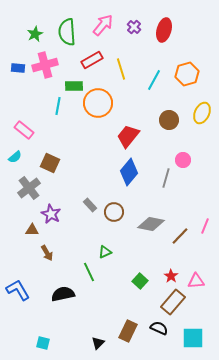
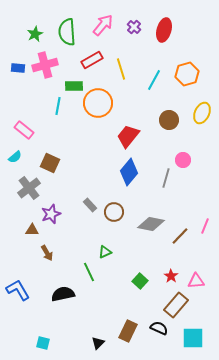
purple star at (51, 214): rotated 24 degrees clockwise
brown rectangle at (173, 302): moved 3 px right, 3 px down
